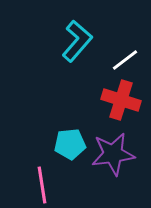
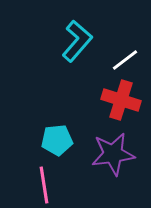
cyan pentagon: moved 13 px left, 4 px up
pink line: moved 2 px right
